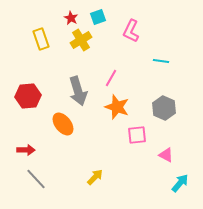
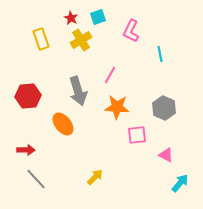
cyan line: moved 1 px left, 7 px up; rotated 70 degrees clockwise
pink line: moved 1 px left, 3 px up
orange star: rotated 15 degrees counterclockwise
